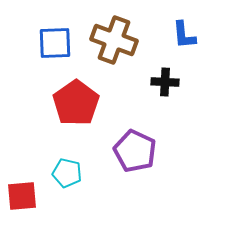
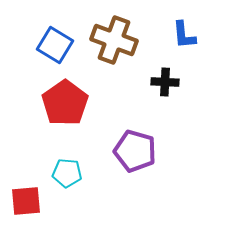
blue square: moved 2 px down; rotated 33 degrees clockwise
red pentagon: moved 11 px left
purple pentagon: rotated 9 degrees counterclockwise
cyan pentagon: rotated 8 degrees counterclockwise
red square: moved 4 px right, 5 px down
